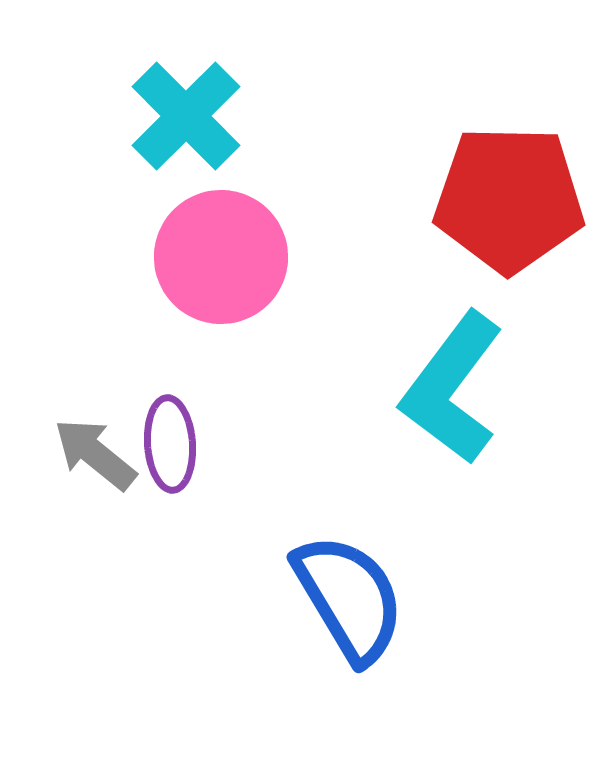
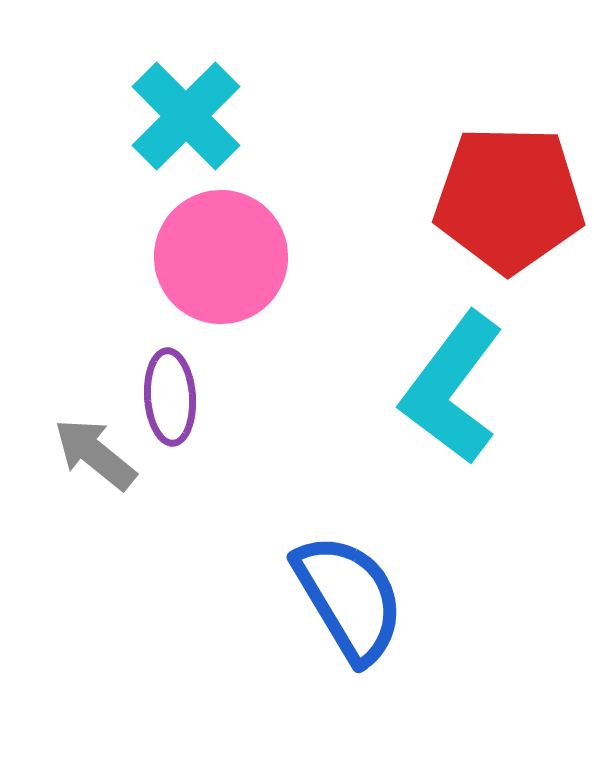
purple ellipse: moved 47 px up
